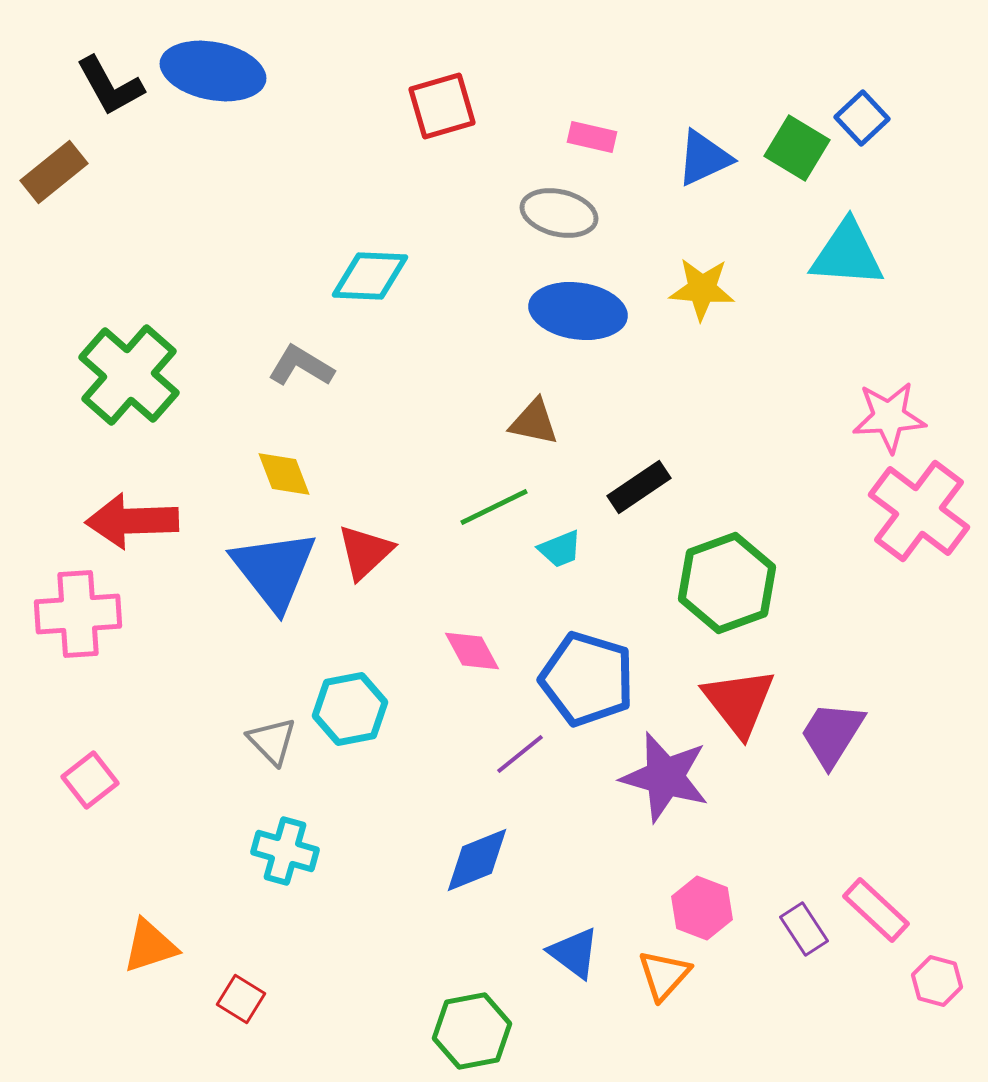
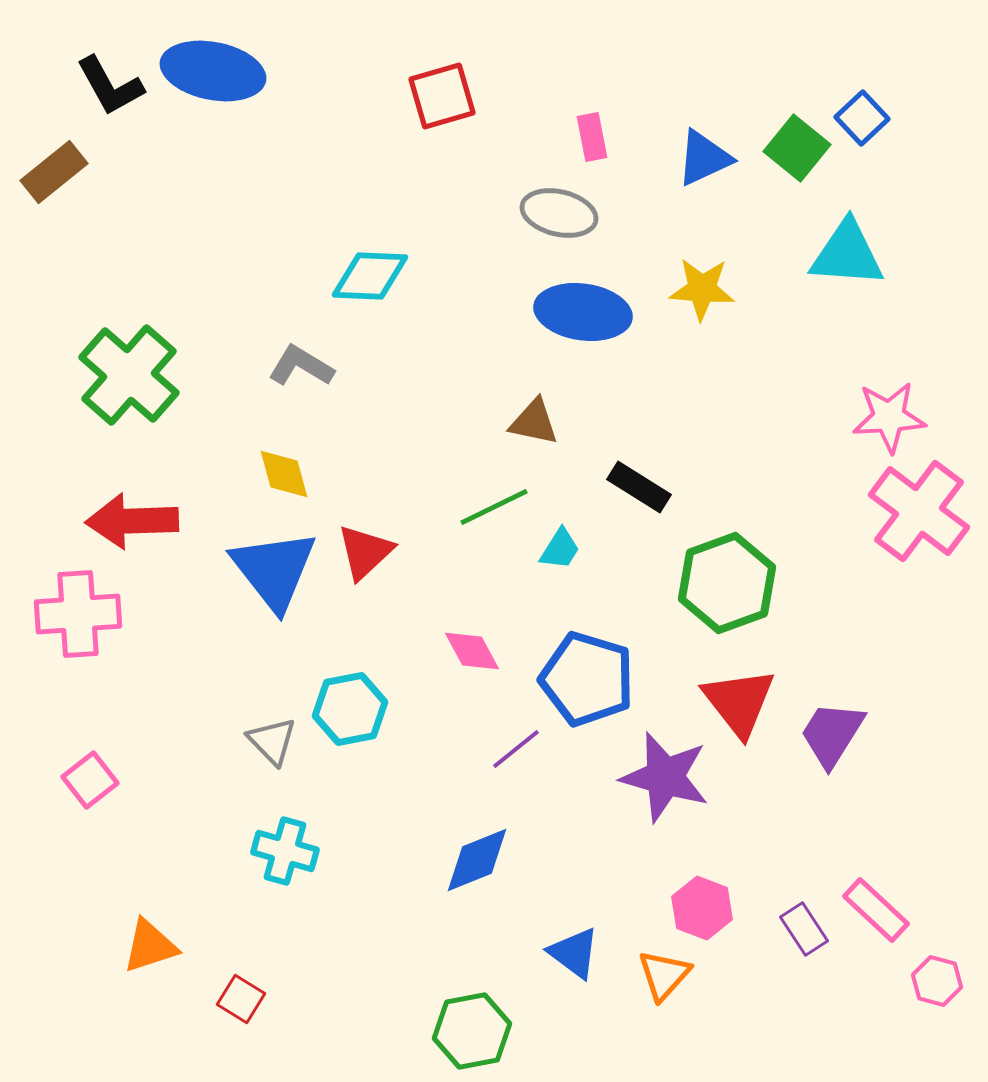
red square at (442, 106): moved 10 px up
pink rectangle at (592, 137): rotated 66 degrees clockwise
green square at (797, 148): rotated 8 degrees clockwise
blue ellipse at (578, 311): moved 5 px right, 1 px down
yellow diamond at (284, 474): rotated 6 degrees clockwise
black rectangle at (639, 487): rotated 66 degrees clockwise
cyan trapezoid at (560, 549): rotated 36 degrees counterclockwise
purple line at (520, 754): moved 4 px left, 5 px up
